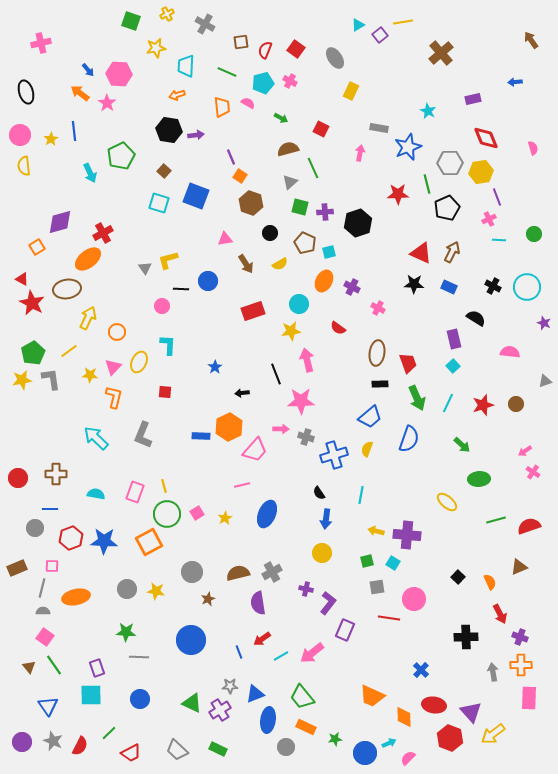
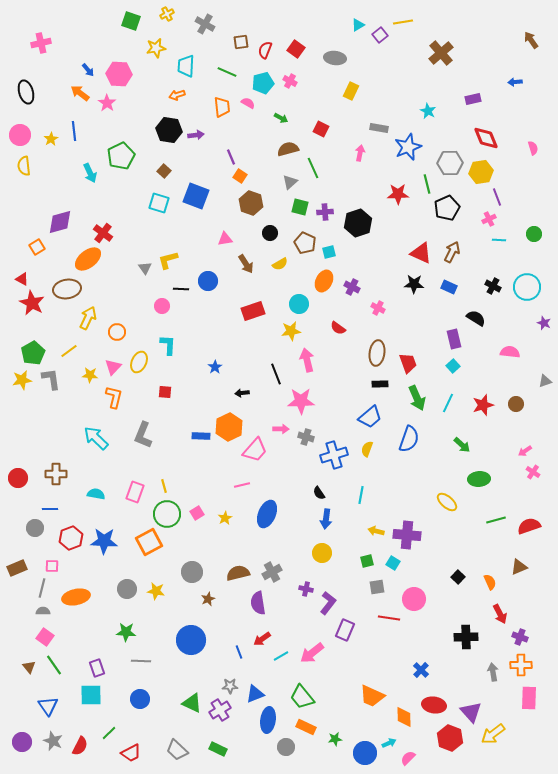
gray ellipse at (335, 58): rotated 50 degrees counterclockwise
red cross at (103, 233): rotated 24 degrees counterclockwise
gray line at (139, 657): moved 2 px right, 4 px down
